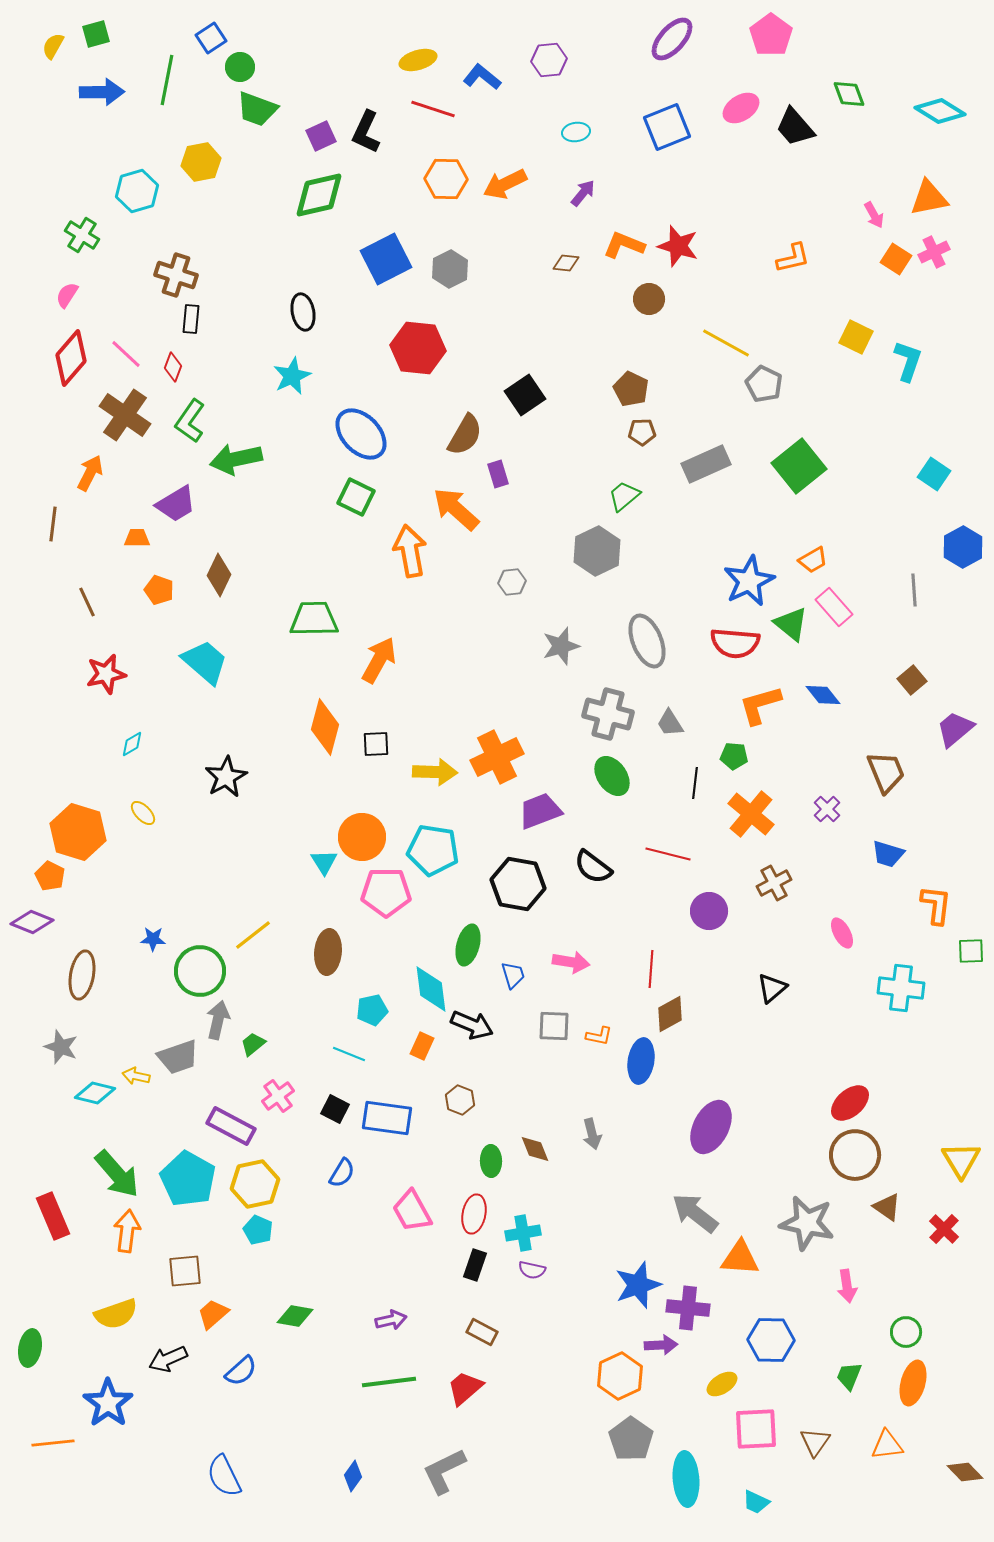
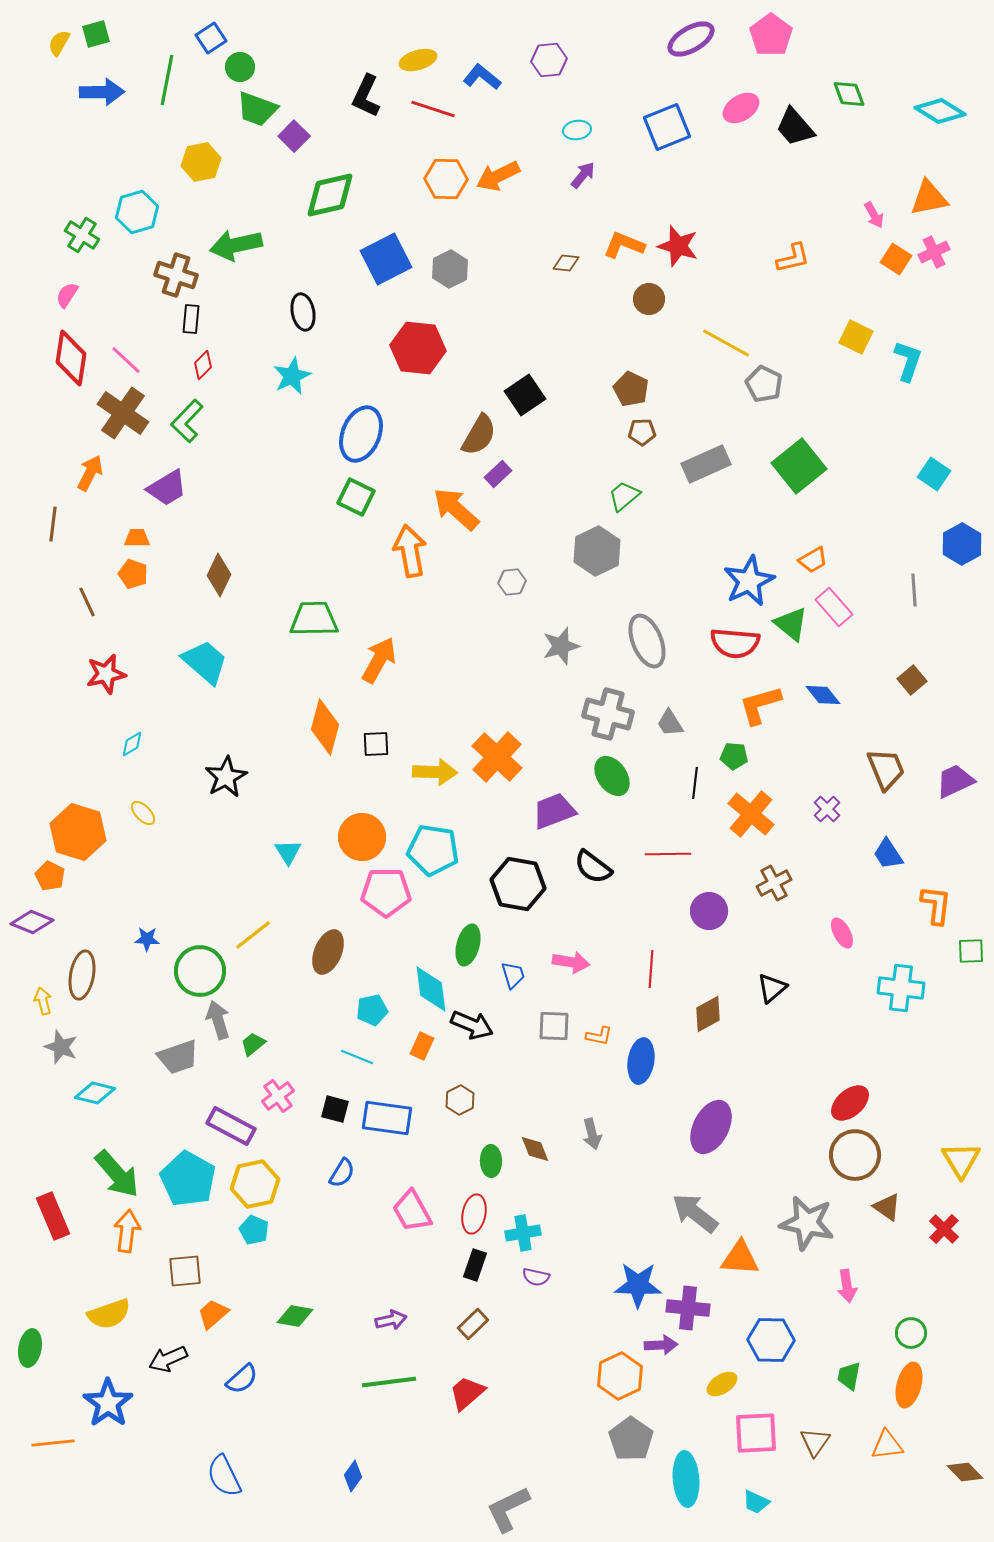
purple ellipse at (672, 39): moved 19 px right; rotated 18 degrees clockwise
yellow semicircle at (53, 46): moved 6 px right, 3 px up
black L-shape at (366, 132): moved 36 px up
cyan ellipse at (576, 132): moved 1 px right, 2 px up
purple square at (321, 136): moved 27 px left; rotated 20 degrees counterclockwise
orange arrow at (505, 184): moved 7 px left, 8 px up
cyan hexagon at (137, 191): moved 21 px down
purple arrow at (583, 193): moved 18 px up
green diamond at (319, 195): moved 11 px right
pink line at (126, 354): moved 6 px down
red diamond at (71, 358): rotated 32 degrees counterclockwise
red diamond at (173, 367): moved 30 px right, 2 px up; rotated 24 degrees clockwise
brown cross at (125, 415): moved 2 px left, 2 px up
green L-shape at (190, 421): moved 3 px left; rotated 9 degrees clockwise
blue ellipse at (361, 434): rotated 66 degrees clockwise
brown semicircle at (465, 435): moved 14 px right
green arrow at (236, 459): moved 214 px up
purple rectangle at (498, 474): rotated 64 degrees clockwise
purple trapezoid at (176, 504): moved 9 px left, 16 px up
blue hexagon at (963, 547): moved 1 px left, 3 px up
orange pentagon at (159, 590): moved 26 px left, 16 px up
purple trapezoid at (955, 729): moved 52 px down; rotated 15 degrees clockwise
orange cross at (497, 757): rotated 21 degrees counterclockwise
brown trapezoid at (886, 772): moved 3 px up
purple trapezoid at (540, 811): moved 14 px right
red line at (668, 854): rotated 15 degrees counterclockwise
blue trapezoid at (888, 854): rotated 40 degrees clockwise
cyan triangle at (324, 862): moved 36 px left, 10 px up
blue star at (153, 939): moved 6 px left
brown ellipse at (328, 952): rotated 18 degrees clockwise
brown diamond at (670, 1014): moved 38 px right
gray arrow at (218, 1020): rotated 30 degrees counterclockwise
cyan line at (349, 1054): moved 8 px right, 3 px down
yellow arrow at (136, 1076): moved 93 px left, 75 px up; rotated 64 degrees clockwise
brown hexagon at (460, 1100): rotated 12 degrees clockwise
black square at (335, 1109): rotated 12 degrees counterclockwise
cyan pentagon at (258, 1230): moved 4 px left
purple semicircle at (532, 1270): moved 4 px right, 7 px down
blue star at (638, 1285): rotated 21 degrees clockwise
yellow semicircle at (116, 1314): moved 7 px left
brown rectangle at (482, 1332): moved 9 px left, 8 px up; rotated 72 degrees counterclockwise
green circle at (906, 1332): moved 5 px right, 1 px down
blue semicircle at (241, 1371): moved 1 px right, 8 px down
green trapezoid at (849, 1376): rotated 12 degrees counterclockwise
orange ellipse at (913, 1383): moved 4 px left, 2 px down
red trapezoid at (465, 1388): moved 2 px right, 5 px down
pink square at (756, 1429): moved 4 px down
gray L-shape at (444, 1471): moved 64 px right, 38 px down
